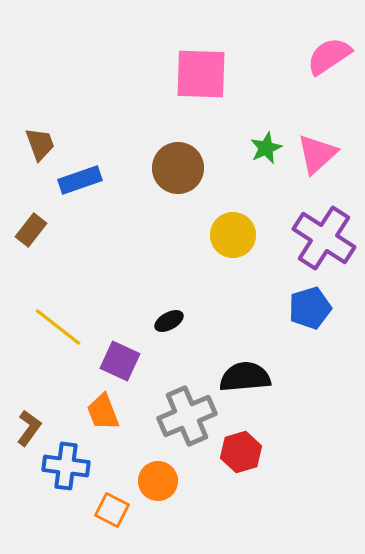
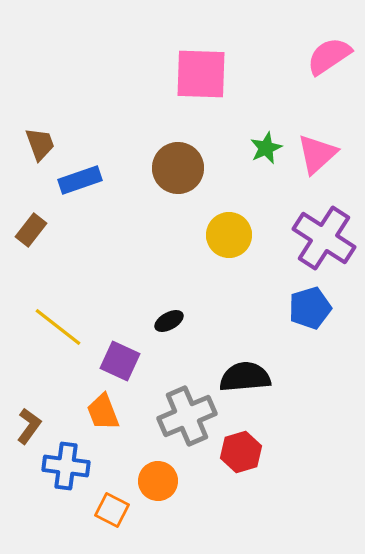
yellow circle: moved 4 px left
brown L-shape: moved 2 px up
